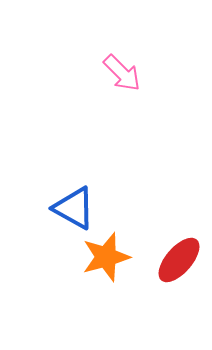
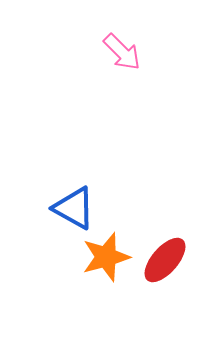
pink arrow: moved 21 px up
red ellipse: moved 14 px left
